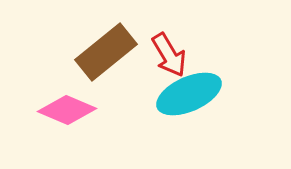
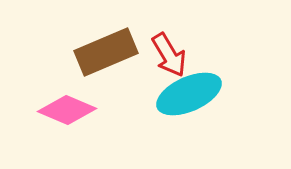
brown rectangle: rotated 16 degrees clockwise
